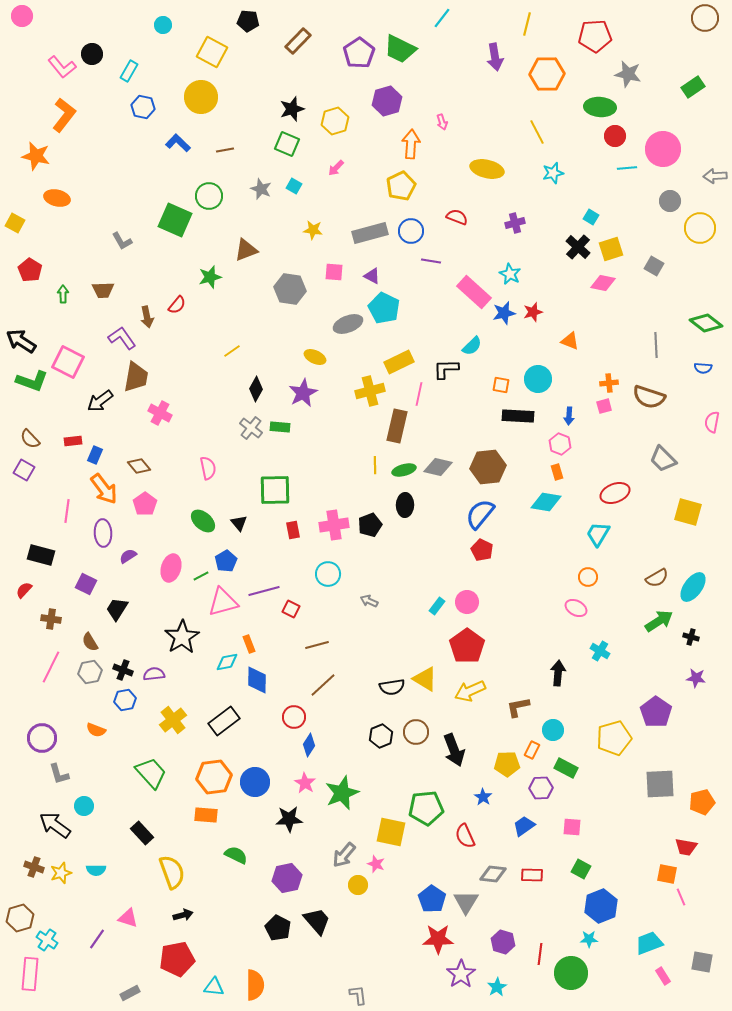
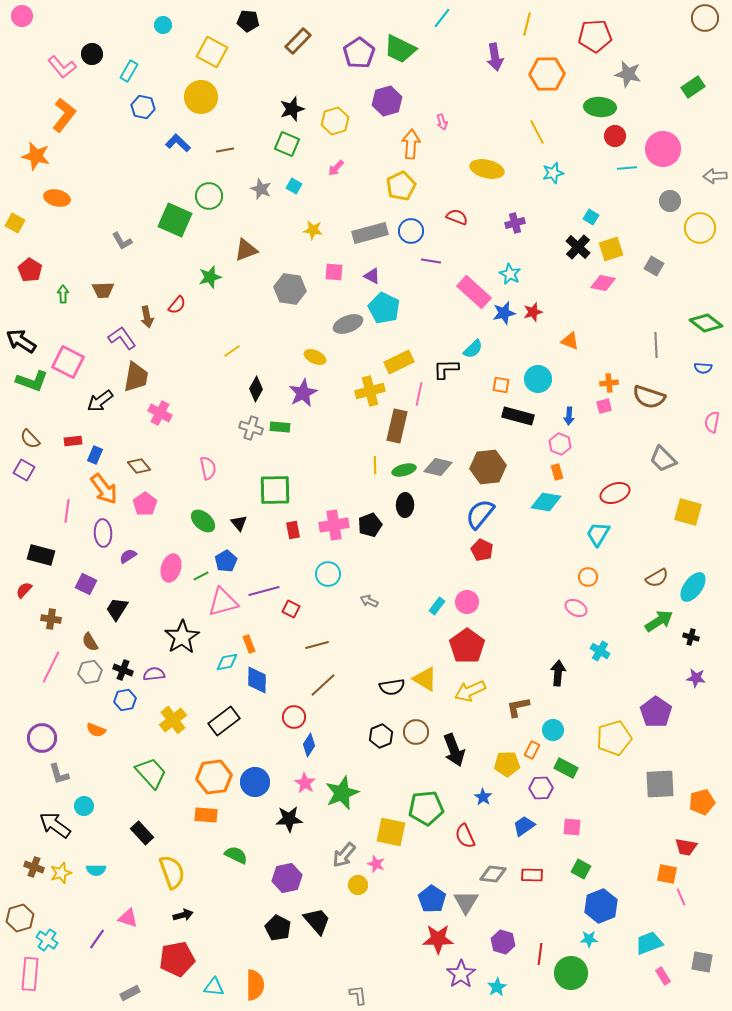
cyan semicircle at (472, 346): moved 1 px right, 3 px down
black rectangle at (518, 416): rotated 12 degrees clockwise
gray cross at (251, 428): rotated 20 degrees counterclockwise
